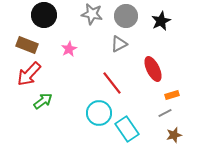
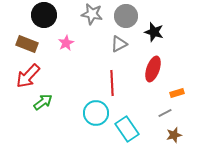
black star: moved 7 px left, 11 px down; rotated 30 degrees counterclockwise
brown rectangle: moved 1 px up
pink star: moved 3 px left, 6 px up
red ellipse: rotated 45 degrees clockwise
red arrow: moved 1 px left, 2 px down
red line: rotated 35 degrees clockwise
orange rectangle: moved 5 px right, 2 px up
green arrow: moved 1 px down
cyan circle: moved 3 px left
